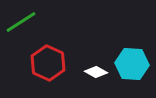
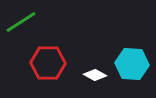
red hexagon: rotated 24 degrees counterclockwise
white diamond: moved 1 px left, 3 px down
